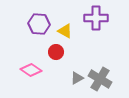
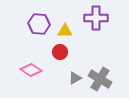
yellow triangle: rotated 28 degrees counterclockwise
red circle: moved 4 px right
gray triangle: moved 2 px left
